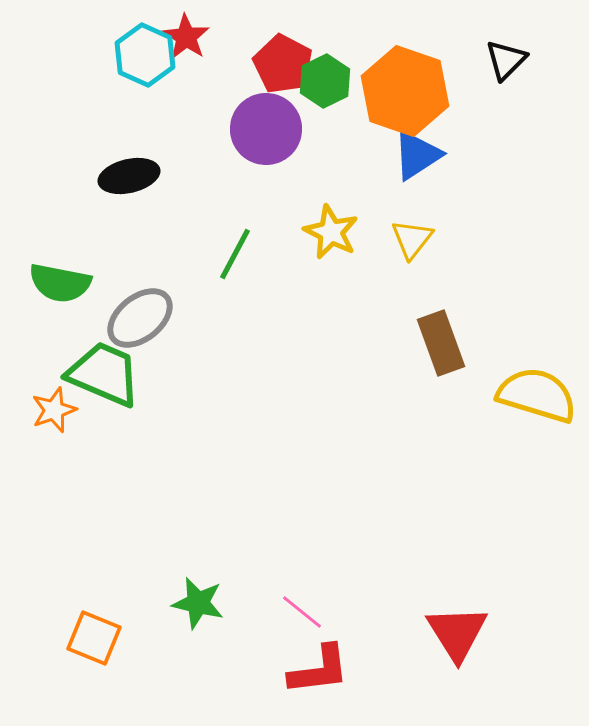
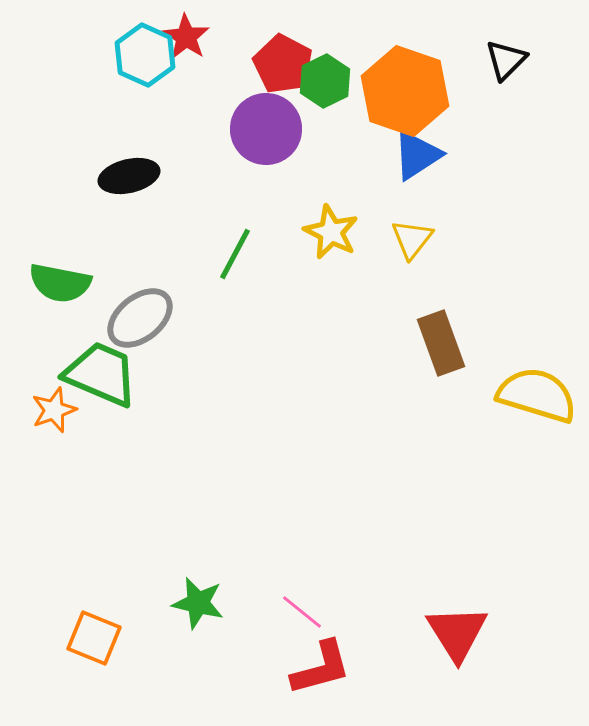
green trapezoid: moved 3 px left
red L-shape: moved 2 px right, 2 px up; rotated 8 degrees counterclockwise
